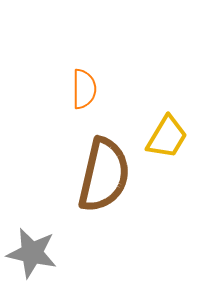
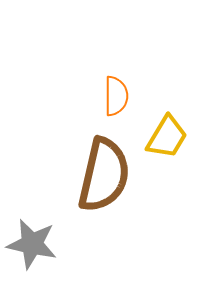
orange semicircle: moved 32 px right, 7 px down
gray star: moved 9 px up
